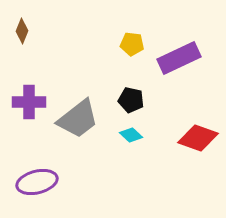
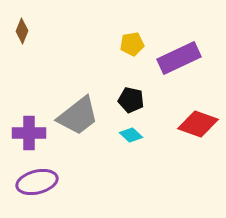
yellow pentagon: rotated 15 degrees counterclockwise
purple cross: moved 31 px down
gray trapezoid: moved 3 px up
red diamond: moved 14 px up
